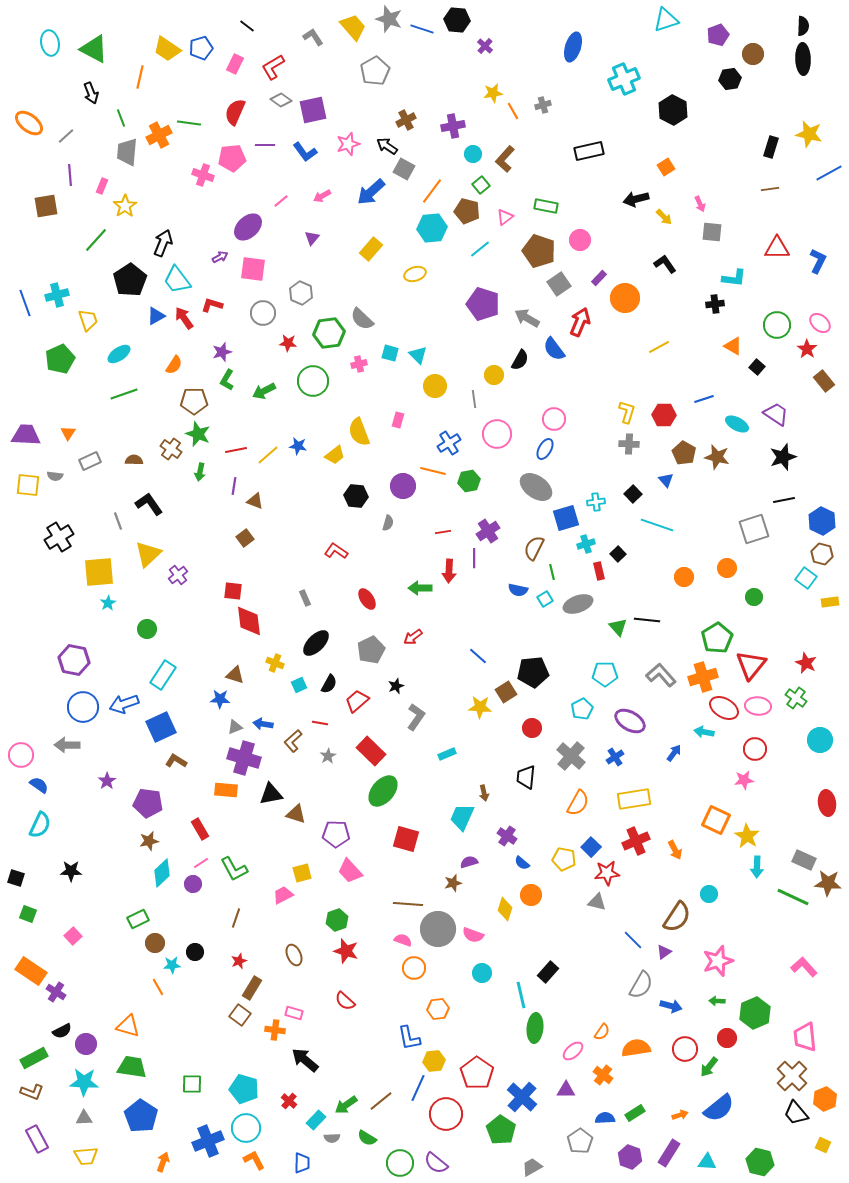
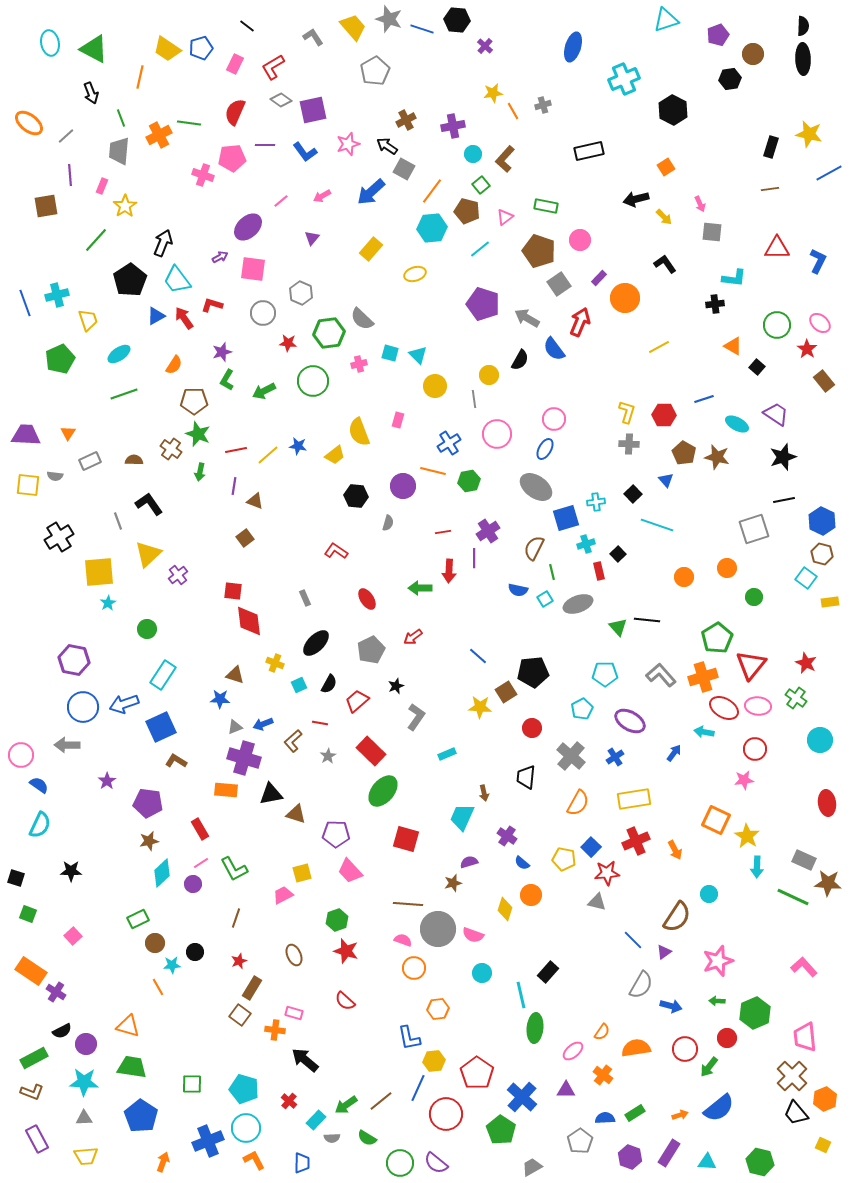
gray trapezoid at (127, 152): moved 8 px left, 1 px up
yellow circle at (494, 375): moved 5 px left
blue arrow at (263, 724): rotated 30 degrees counterclockwise
